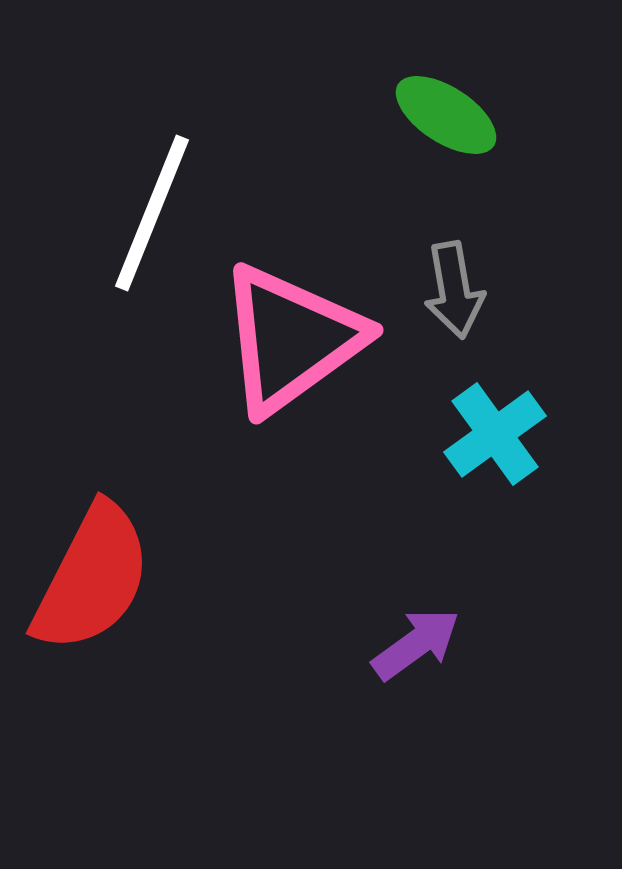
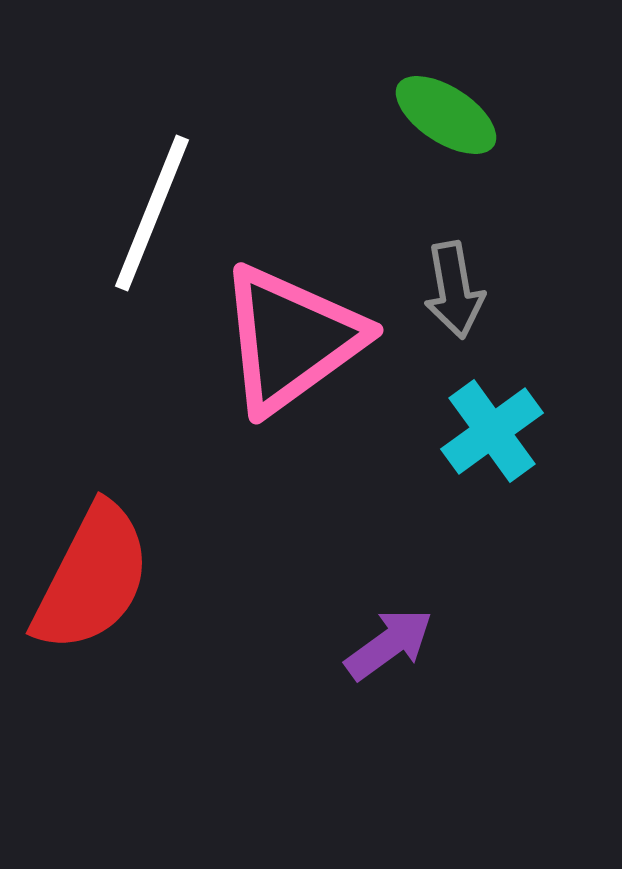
cyan cross: moved 3 px left, 3 px up
purple arrow: moved 27 px left
